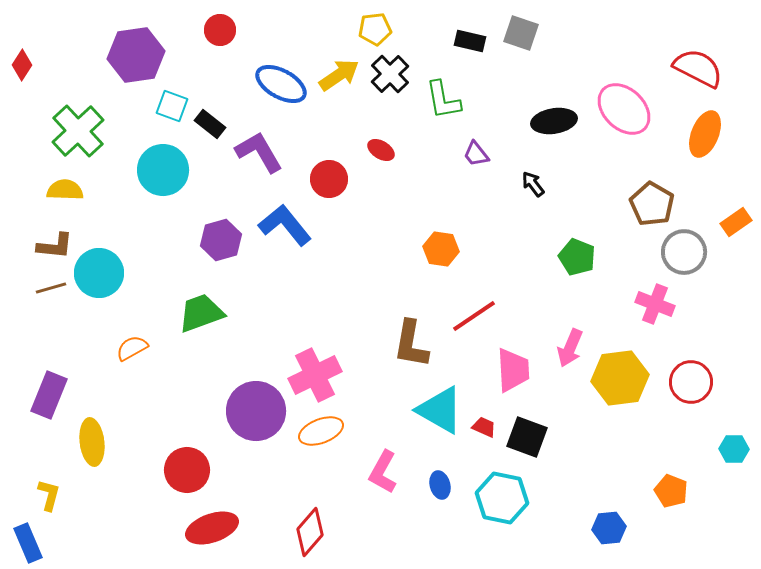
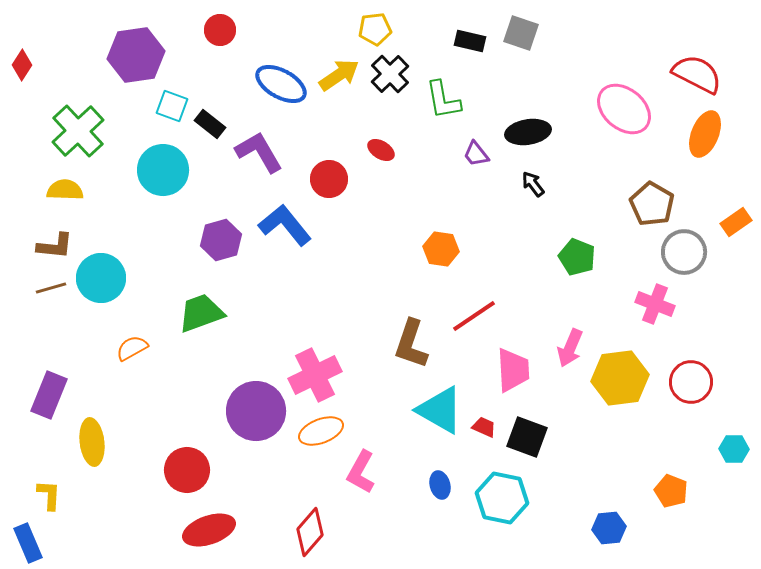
red semicircle at (698, 68): moved 1 px left, 6 px down
pink ellipse at (624, 109): rotated 4 degrees counterclockwise
black ellipse at (554, 121): moved 26 px left, 11 px down
cyan circle at (99, 273): moved 2 px right, 5 px down
brown L-shape at (411, 344): rotated 9 degrees clockwise
pink L-shape at (383, 472): moved 22 px left
yellow L-shape at (49, 495): rotated 12 degrees counterclockwise
red ellipse at (212, 528): moved 3 px left, 2 px down
